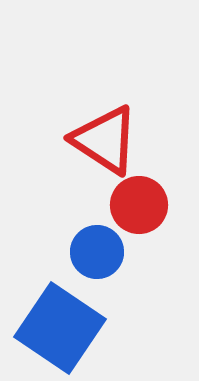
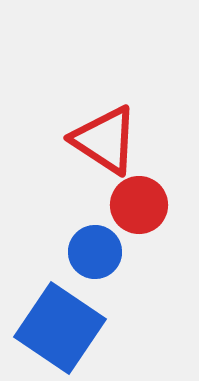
blue circle: moved 2 px left
